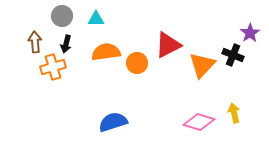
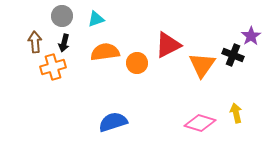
cyan triangle: rotated 18 degrees counterclockwise
purple star: moved 1 px right, 3 px down
black arrow: moved 2 px left, 1 px up
orange semicircle: moved 1 px left
orange triangle: rotated 8 degrees counterclockwise
yellow arrow: moved 2 px right
pink diamond: moved 1 px right, 1 px down
